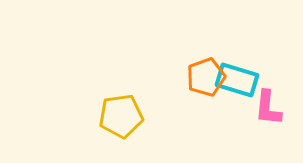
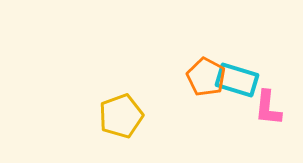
orange pentagon: rotated 24 degrees counterclockwise
yellow pentagon: rotated 12 degrees counterclockwise
